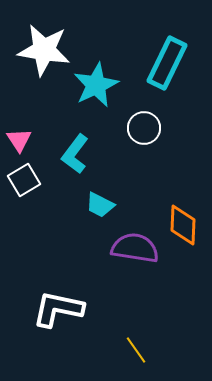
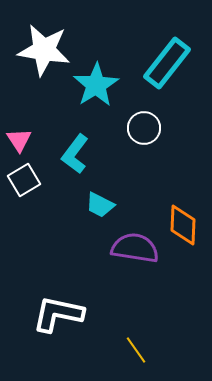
cyan rectangle: rotated 12 degrees clockwise
cyan star: rotated 6 degrees counterclockwise
white L-shape: moved 5 px down
